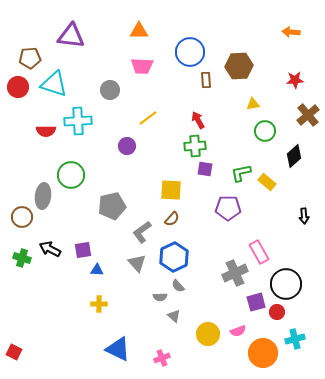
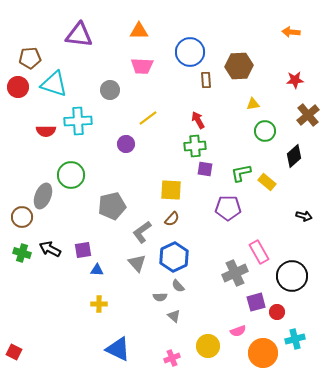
purple triangle at (71, 36): moved 8 px right, 1 px up
purple circle at (127, 146): moved 1 px left, 2 px up
gray ellipse at (43, 196): rotated 15 degrees clockwise
black arrow at (304, 216): rotated 70 degrees counterclockwise
green cross at (22, 258): moved 5 px up
black circle at (286, 284): moved 6 px right, 8 px up
yellow circle at (208, 334): moved 12 px down
pink cross at (162, 358): moved 10 px right
